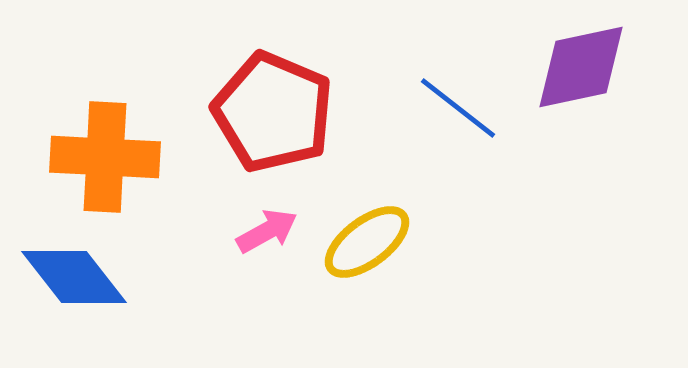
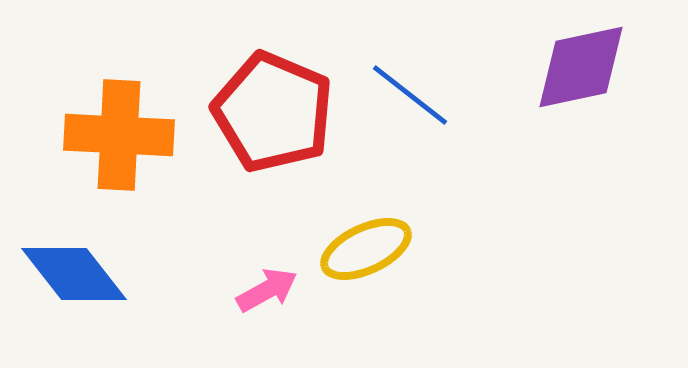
blue line: moved 48 px left, 13 px up
orange cross: moved 14 px right, 22 px up
pink arrow: moved 59 px down
yellow ellipse: moved 1 px left, 7 px down; rotated 12 degrees clockwise
blue diamond: moved 3 px up
